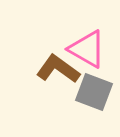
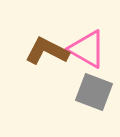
brown L-shape: moved 11 px left, 18 px up; rotated 9 degrees counterclockwise
